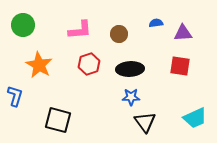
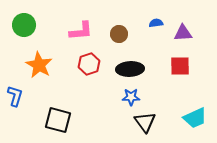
green circle: moved 1 px right
pink L-shape: moved 1 px right, 1 px down
red square: rotated 10 degrees counterclockwise
